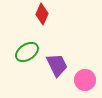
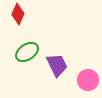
red diamond: moved 24 px left
pink circle: moved 3 px right
